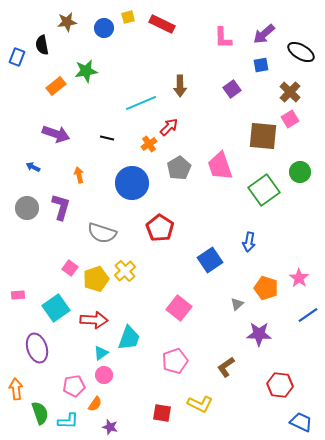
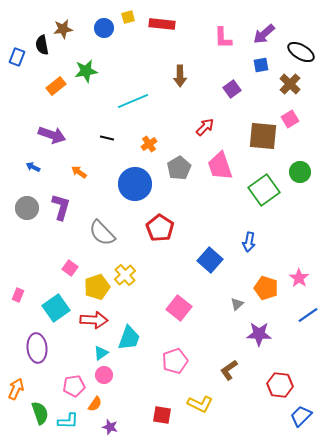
brown star at (67, 22): moved 4 px left, 7 px down
red rectangle at (162, 24): rotated 20 degrees counterclockwise
brown arrow at (180, 86): moved 10 px up
brown cross at (290, 92): moved 8 px up
cyan line at (141, 103): moved 8 px left, 2 px up
red arrow at (169, 127): moved 36 px right
purple arrow at (56, 134): moved 4 px left, 1 px down
orange arrow at (79, 175): moved 3 px up; rotated 42 degrees counterclockwise
blue circle at (132, 183): moved 3 px right, 1 px down
gray semicircle at (102, 233): rotated 28 degrees clockwise
blue square at (210, 260): rotated 15 degrees counterclockwise
yellow cross at (125, 271): moved 4 px down
yellow pentagon at (96, 279): moved 1 px right, 8 px down
pink rectangle at (18, 295): rotated 64 degrees counterclockwise
purple ellipse at (37, 348): rotated 12 degrees clockwise
brown L-shape at (226, 367): moved 3 px right, 3 px down
orange arrow at (16, 389): rotated 30 degrees clockwise
red square at (162, 413): moved 2 px down
blue trapezoid at (301, 422): moved 6 px up; rotated 70 degrees counterclockwise
